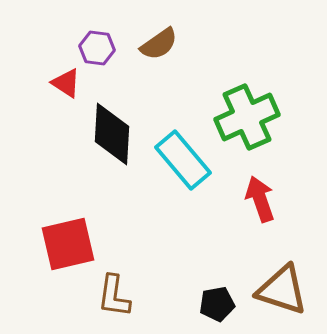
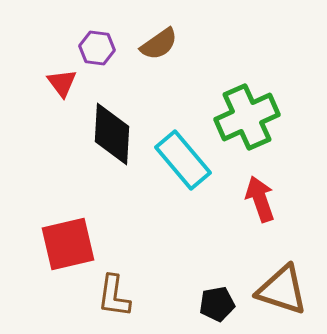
red triangle: moved 4 px left; rotated 20 degrees clockwise
